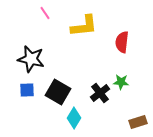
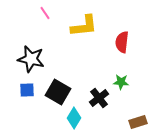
black cross: moved 1 px left, 5 px down
